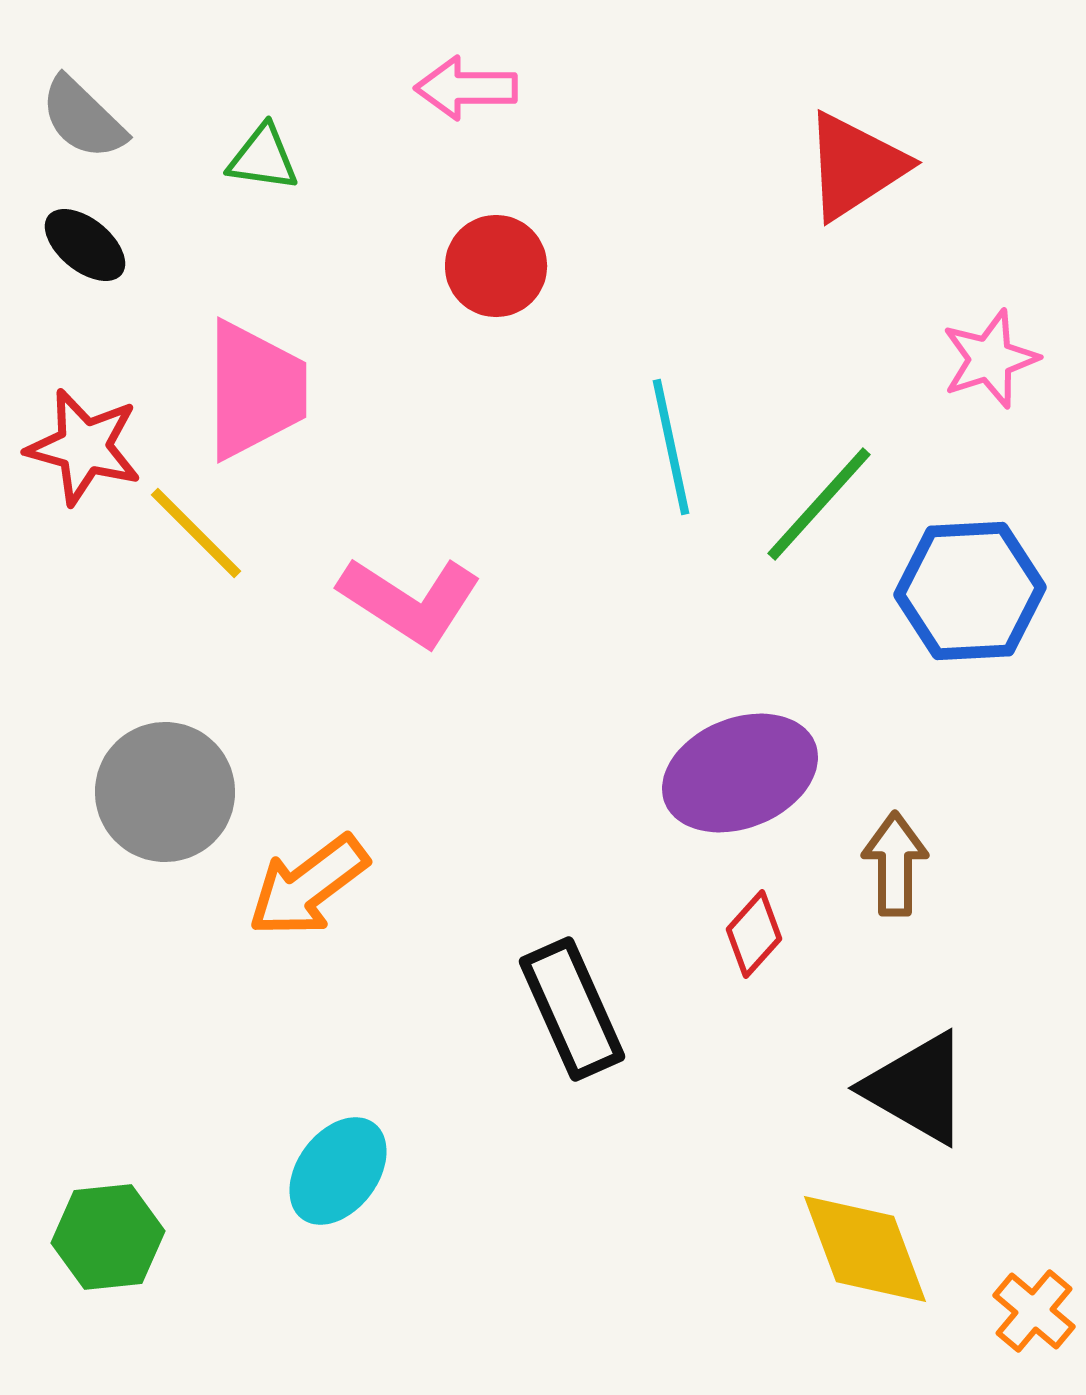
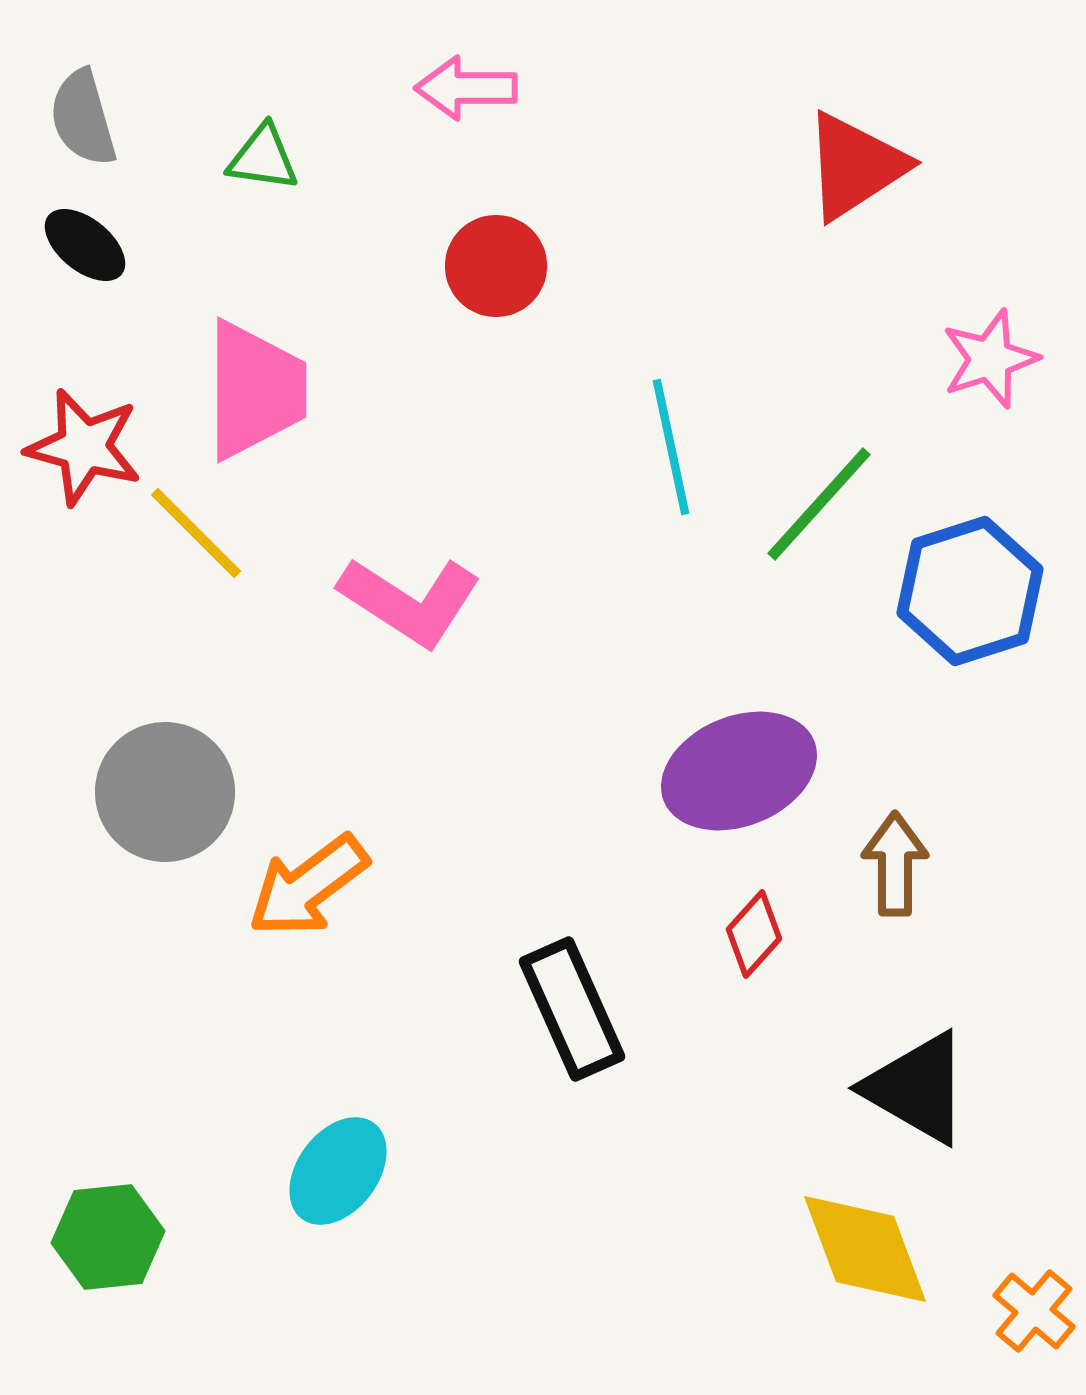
gray semicircle: rotated 30 degrees clockwise
blue hexagon: rotated 15 degrees counterclockwise
purple ellipse: moved 1 px left, 2 px up
